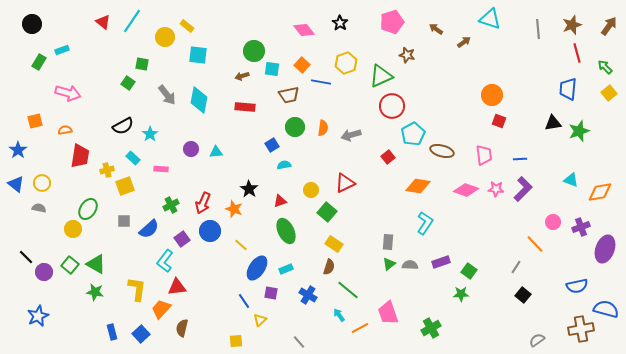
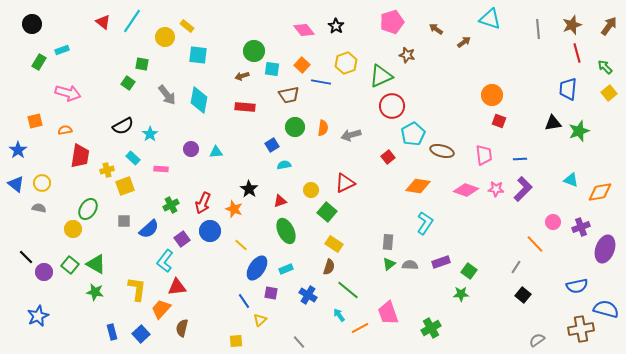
black star at (340, 23): moved 4 px left, 3 px down
